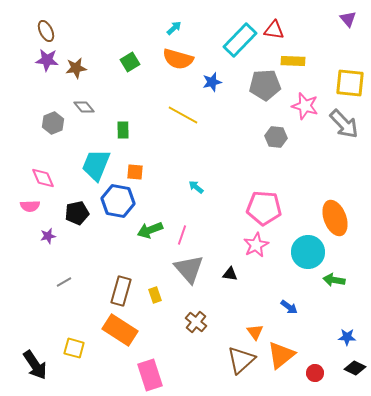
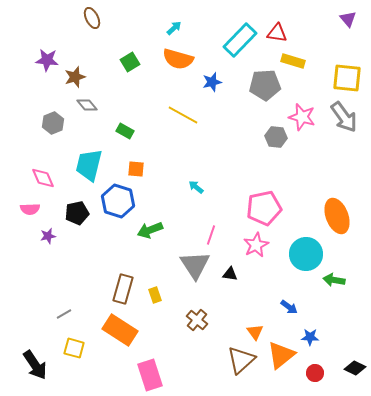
red triangle at (274, 30): moved 3 px right, 3 px down
brown ellipse at (46, 31): moved 46 px right, 13 px up
yellow rectangle at (293, 61): rotated 15 degrees clockwise
brown star at (76, 68): moved 1 px left, 9 px down; rotated 10 degrees counterclockwise
yellow square at (350, 83): moved 3 px left, 5 px up
pink star at (305, 106): moved 3 px left, 11 px down
gray diamond at (84, 107): moved 3 px right, 2 px up
gray arrow at (344, 124): moved 7 px up; rotated 8 degrees clockwise
green rectangle at (123, 130): moved 2 px right, 1 px down; rotated 60 degrees counterclockwise
cyan trapezoid at (96, 165): moved 7 px left; rotated 8 degrees counterclockwise
orange square at (135, 172): moved 1 px right, 3 px up
blue hexagon at (118, 201): rotated 8 degrees clockwise
pink semicircle at (30, 206): moved 3 px down
pink pentagon at (264, 208): rotated 16 degrees counterclockwise
orange ellipse at (335, 218): moved 2 px right, 2 px up
pink line at (182, 235): moved 29 px right
cyan circle at (308, 252): moved 2 px left, 2 px down
gray triangle at (189, 269): moved 6 px right, 4 px up; rotated 8 degrees clockwise
gray line at (64, 282): moved 32 px down
brown rectangle at (121, 291): moved 2 px right, 2 px up
brown cross at (196, 322): moved 1 px right, 2 px up
blue star at (347, 337): moved 37 px left
